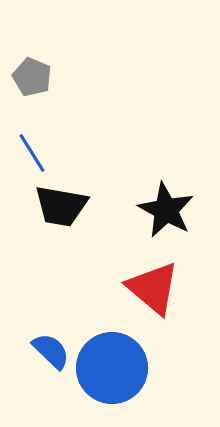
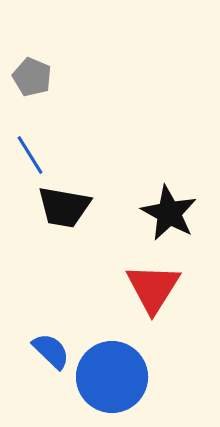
blue line: moved 2 px left, 2 px down
black trapezoid: moved 3 px right, 1 px down
black star: moved 3 px right, 3 px down
red triangle: rotated 22 degrees clockwise
blue circle: moved 9 px down
